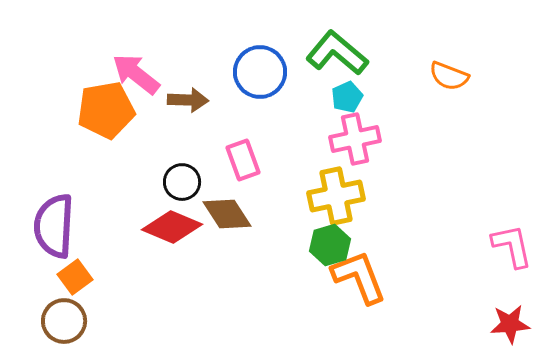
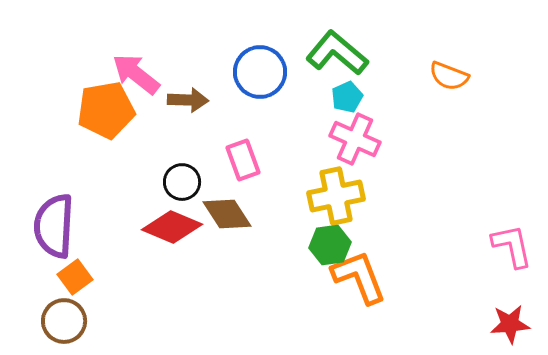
pink cross: rotated 36 degrees clockwise
green hexagon: rotated 9 degrees clockwise
